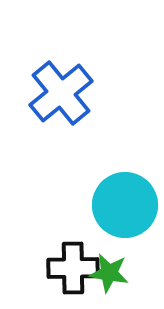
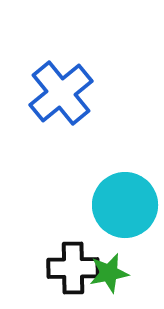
green star: rotated 21 degrees counterclockwise
